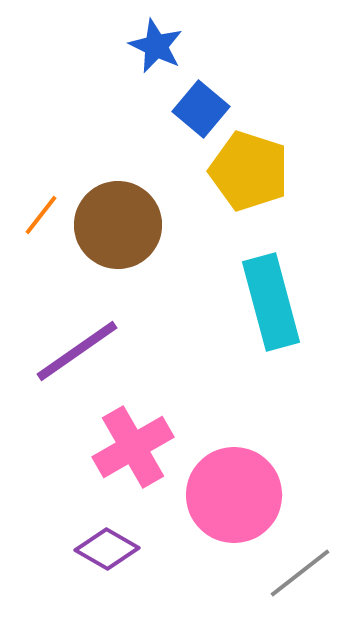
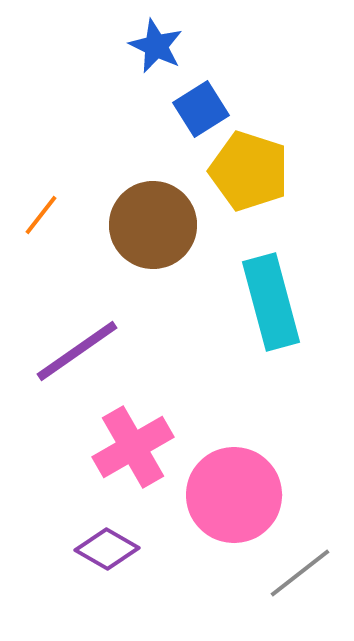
blue square: rotated 18 degrees clockwise
brown circle: moved 35 px right
